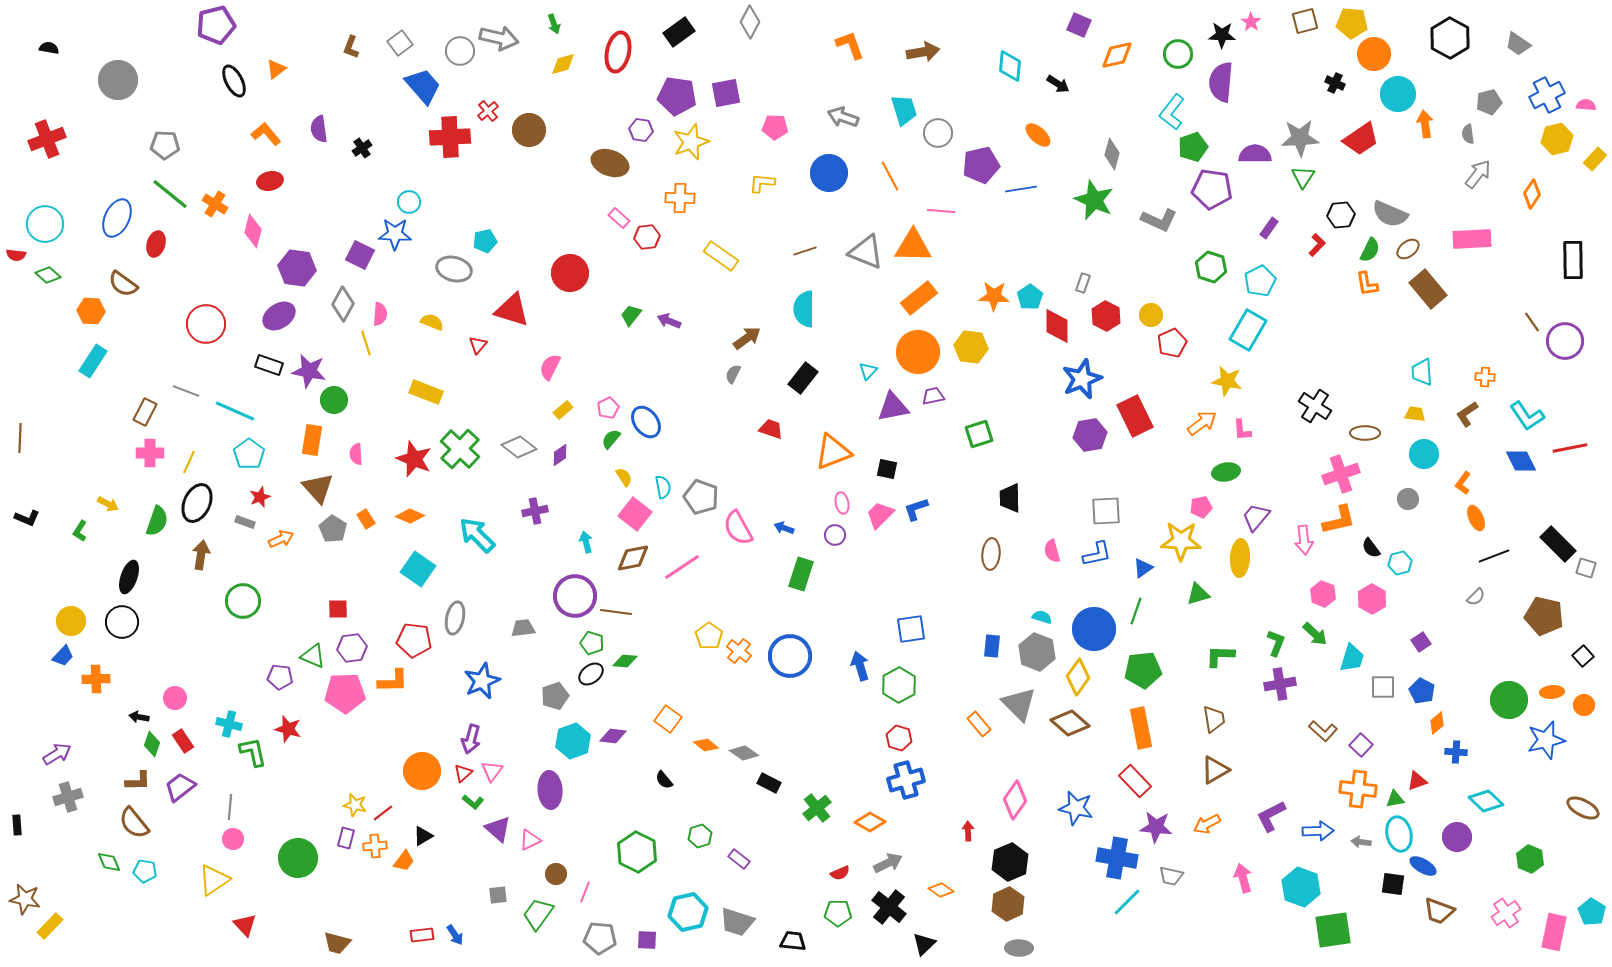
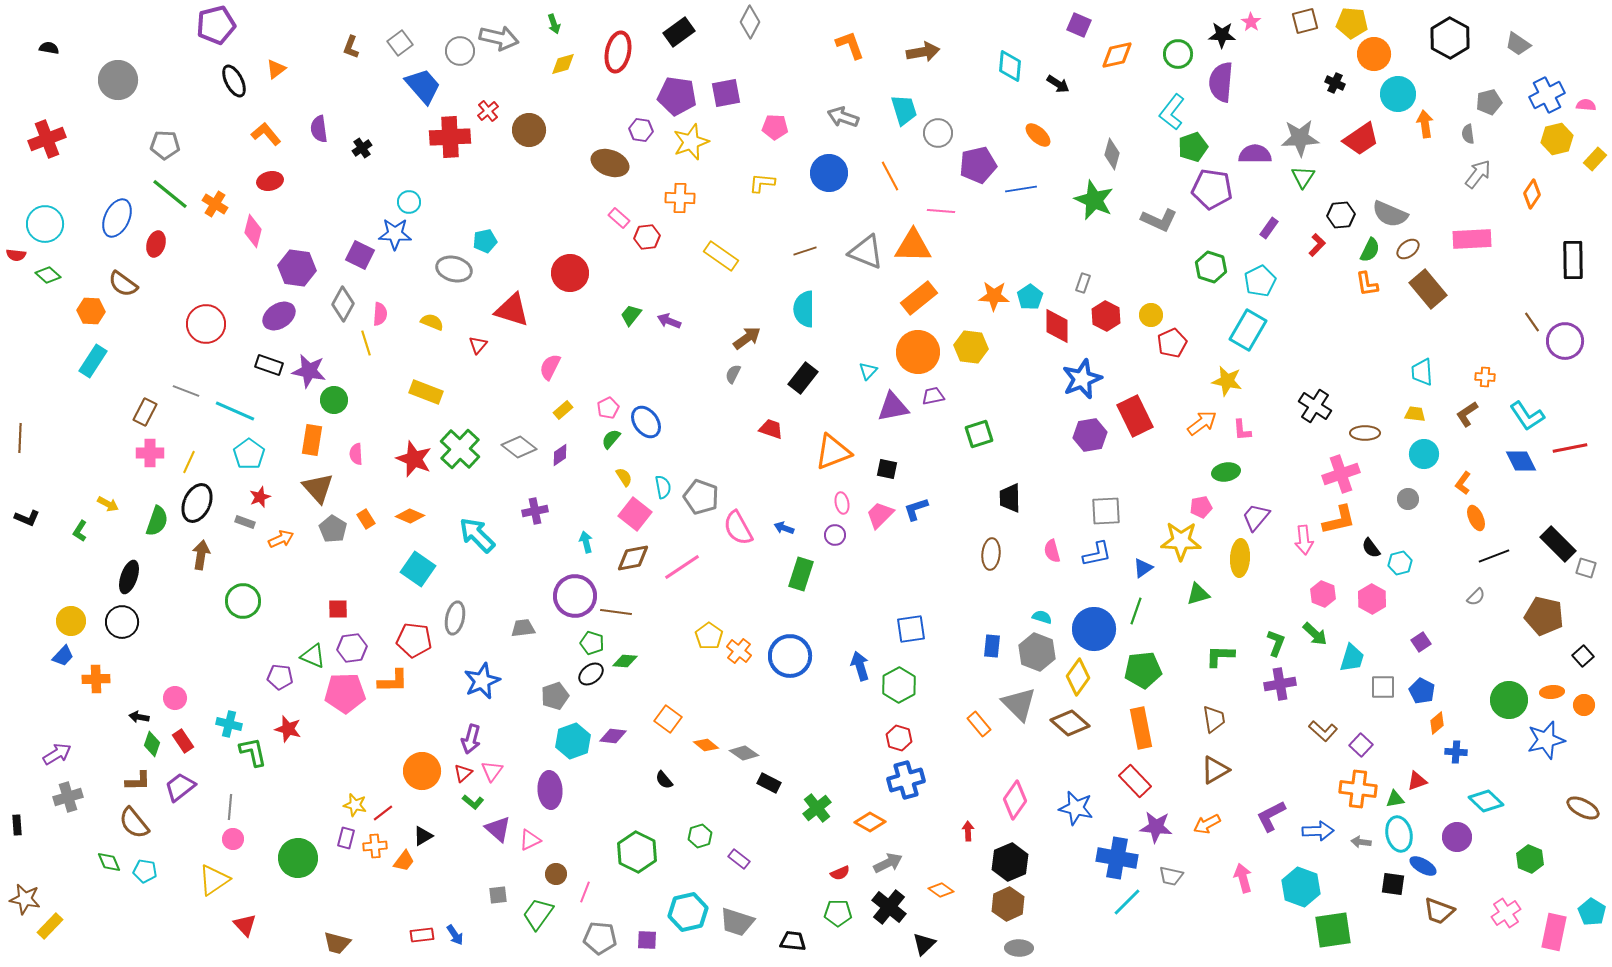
purple pentagon at (981, 165): moved 3 px left
